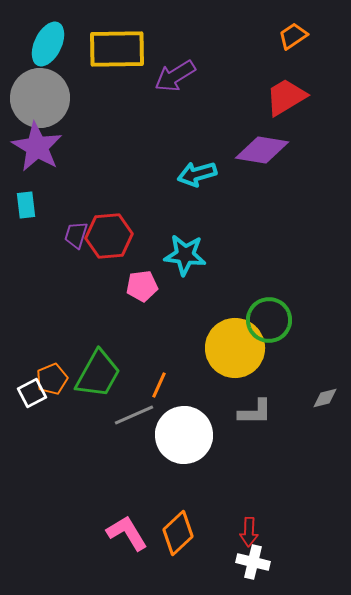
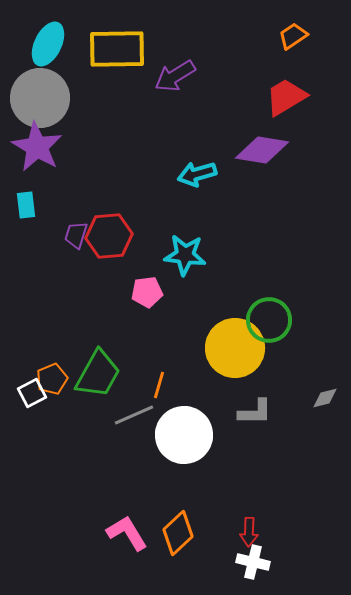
pink pentagon: moved 5 px right, 6 px down
orange line: rotated 8 degrees counterclockwise
